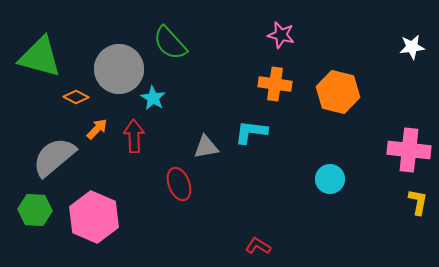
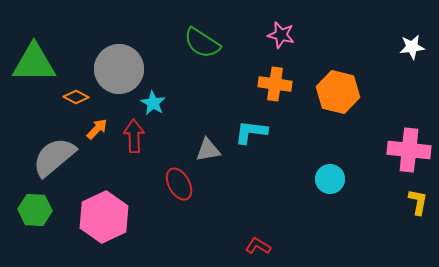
green semicircle: moved 32 px right; rotated 15 degrees counterclockwise
green triangle: moved 6 px left, 6 px down; rotated 15 degrees counterclockwise
cyan star: moved 5 px down
gray triangle: moved 2 px right, 3 px down
red ellipse: rotated 8 degrees counterclockwise
pink hexagon: moved 10 px right; rotated 12 degrees clockwise
